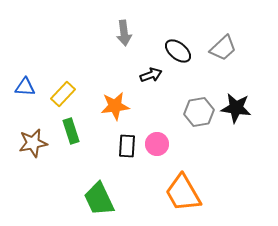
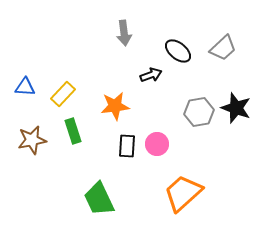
black star: rotated 12 degrees clockwise
green rectangle: moved 2 px right
brown star: moved 1 px left, 3 px up
orange trapezoid: rotated 78 degrees clockwise
